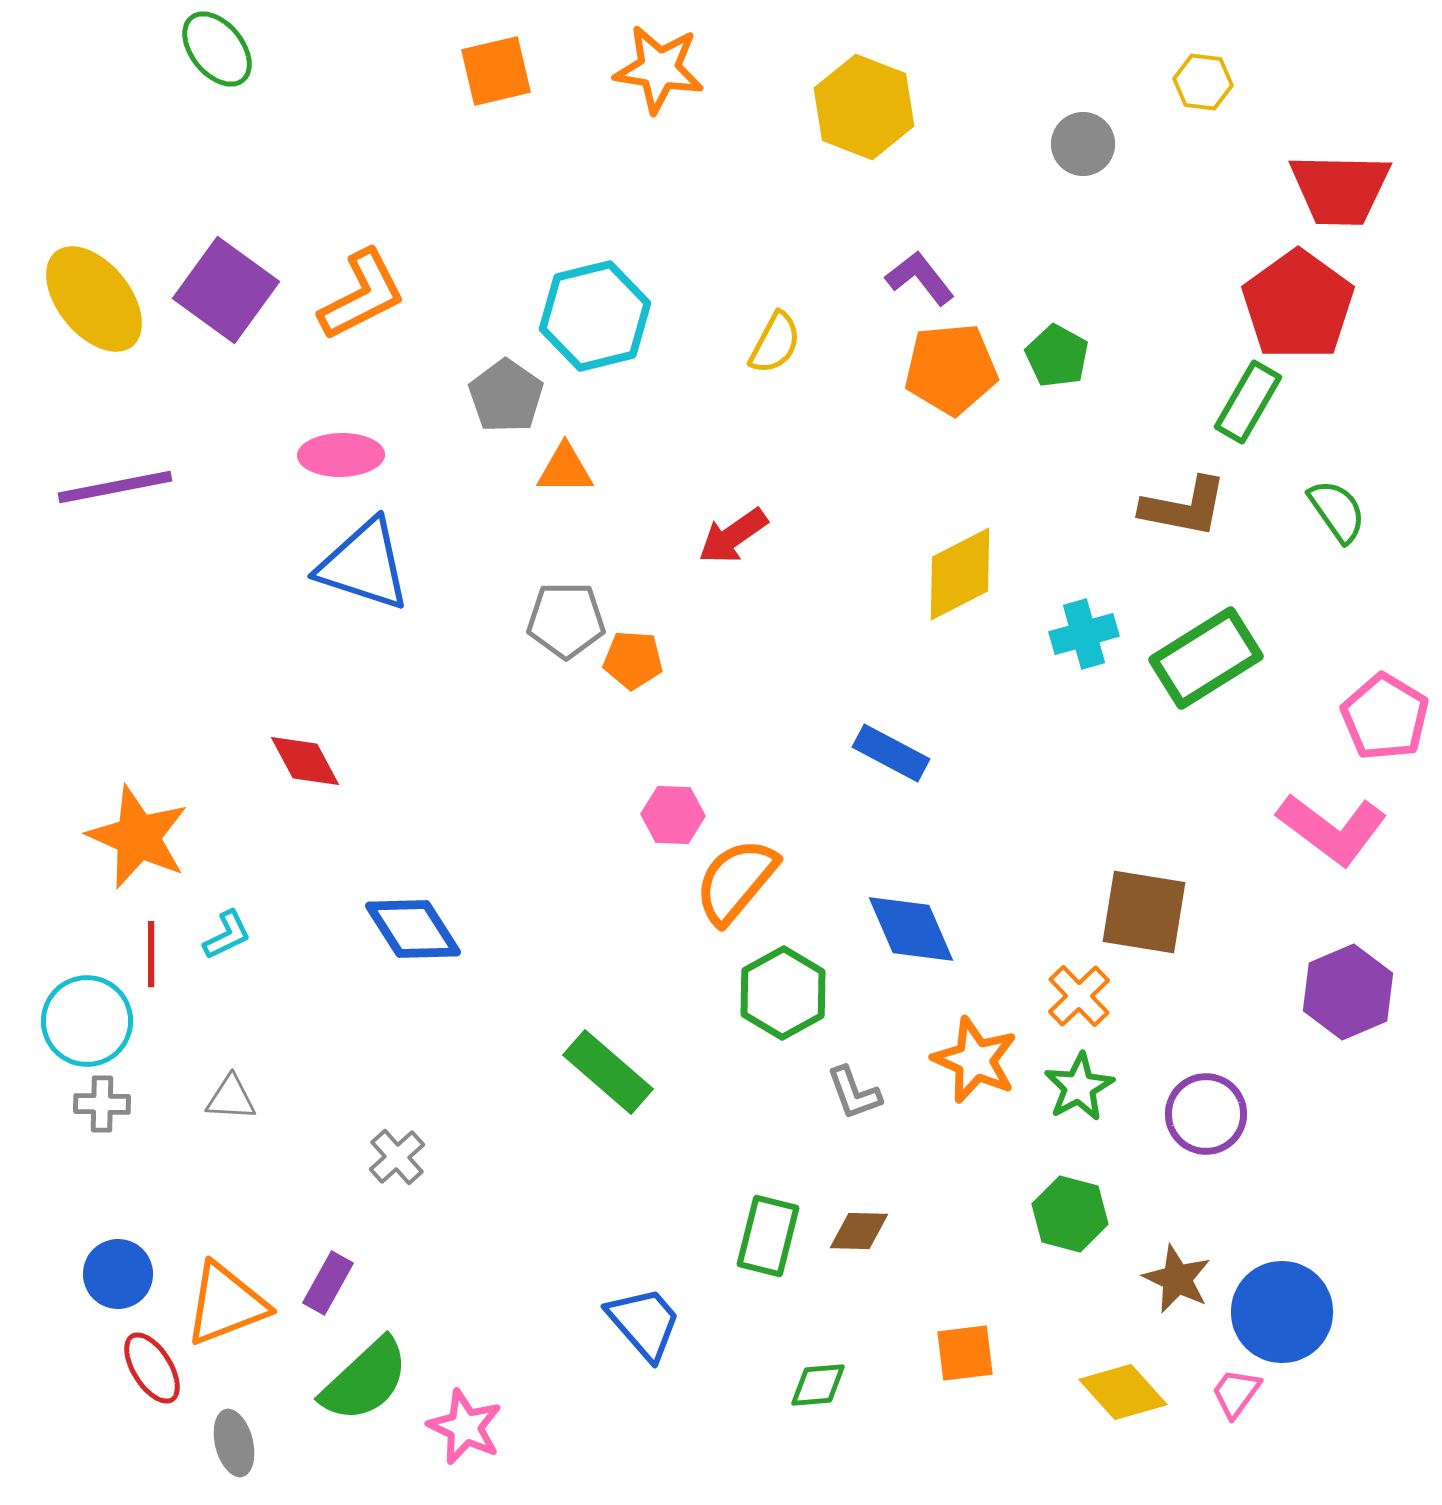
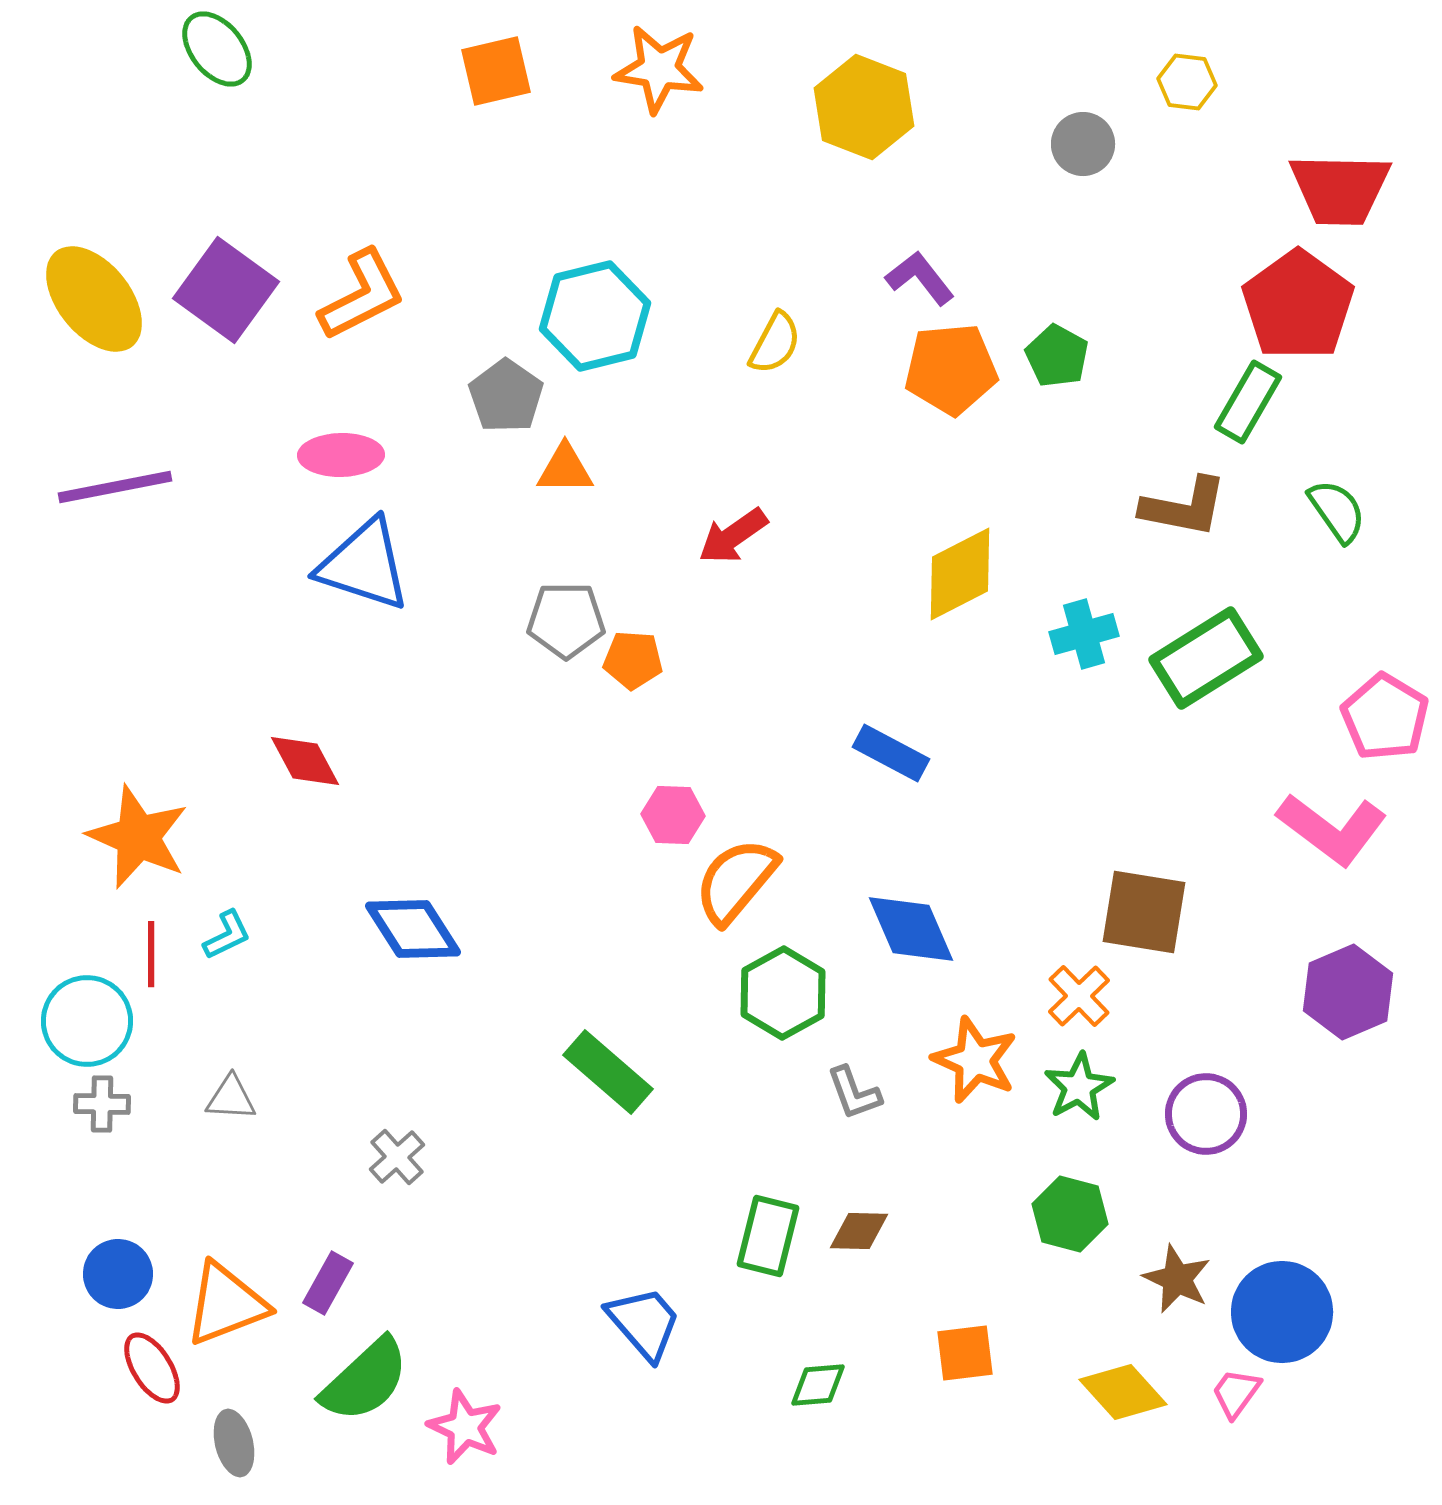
yellow hexagon at (1203, 82): moved 16 px left
